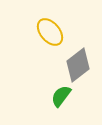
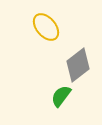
yellow ellipse: moved 4 px left, 5 px up
